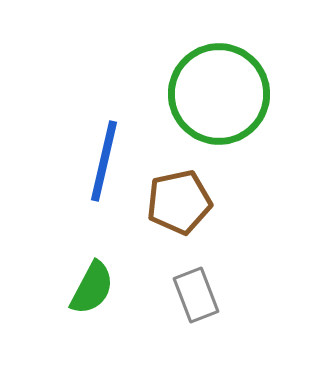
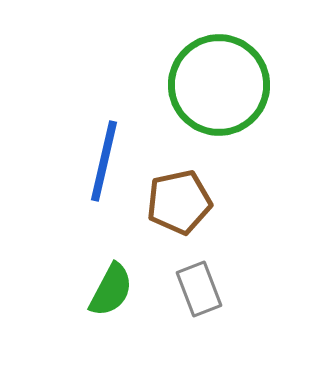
green circle: moved 9 px up
green semicircle: moved 19 px right, 2 px down
gray rectangle: moved 3 px right, 6 px up
